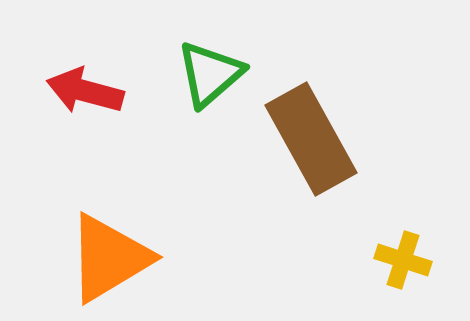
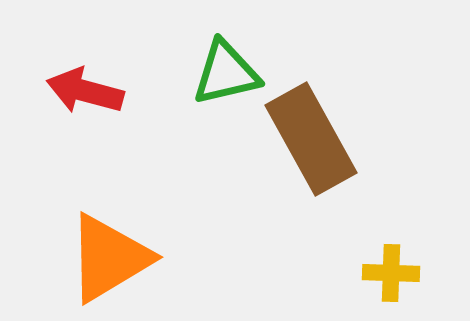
green triangle: moved 16 px right, 1 px up; rotated 28 degrees clockwise
yellow cross: moved 12 px left, 13 px down; rotated 16 degrees counterclockwise
